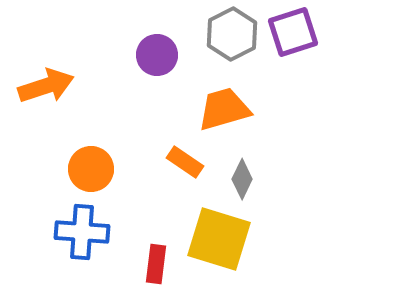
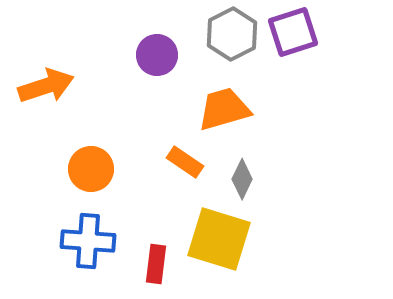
blue cross: moved 6 px right, 9 px down
